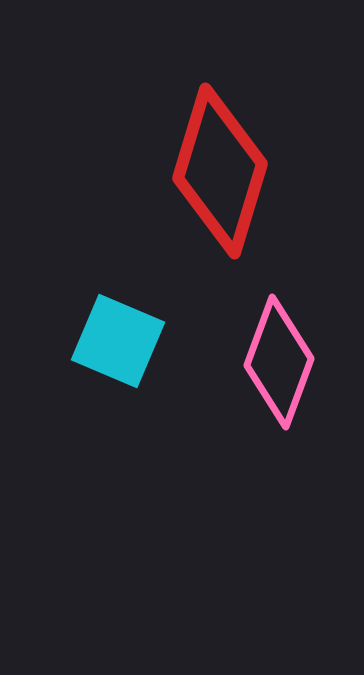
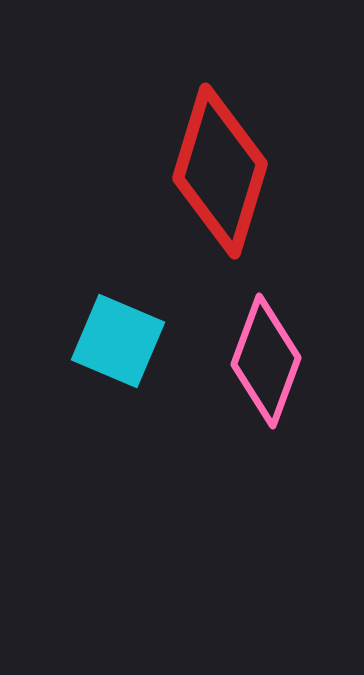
pink diamond: moved 13 px left, 1 px up
